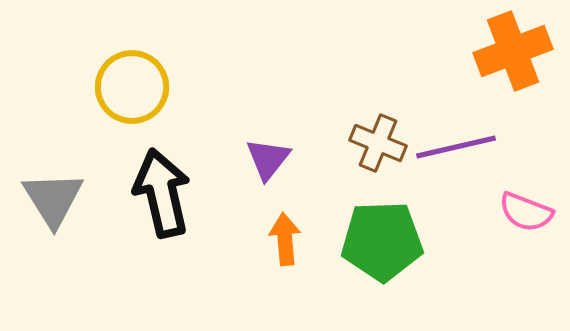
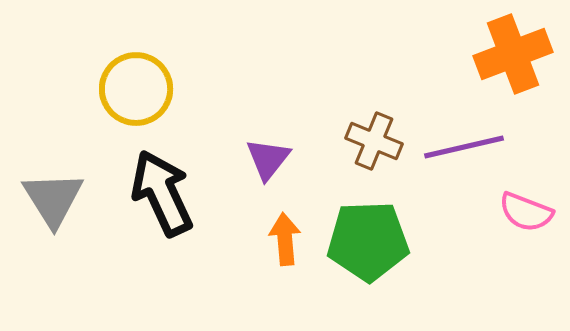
orange cross: moved 3 px down
yellow circle: moved 4 px right, 2 px down
brown cross: moved 4 px left, 2 px up
purple line: moved 8 px right
black arrow: rotated 12 degrees counterclockwise
green pentagon: moved 14 px left
